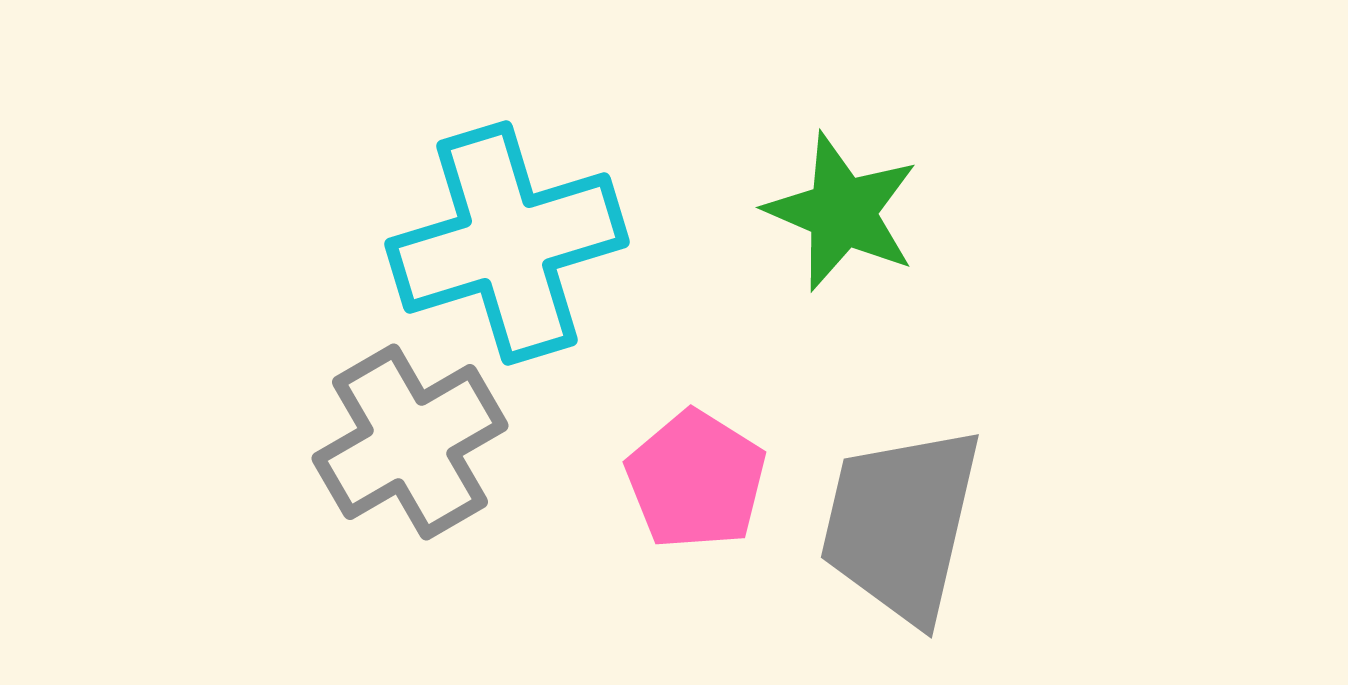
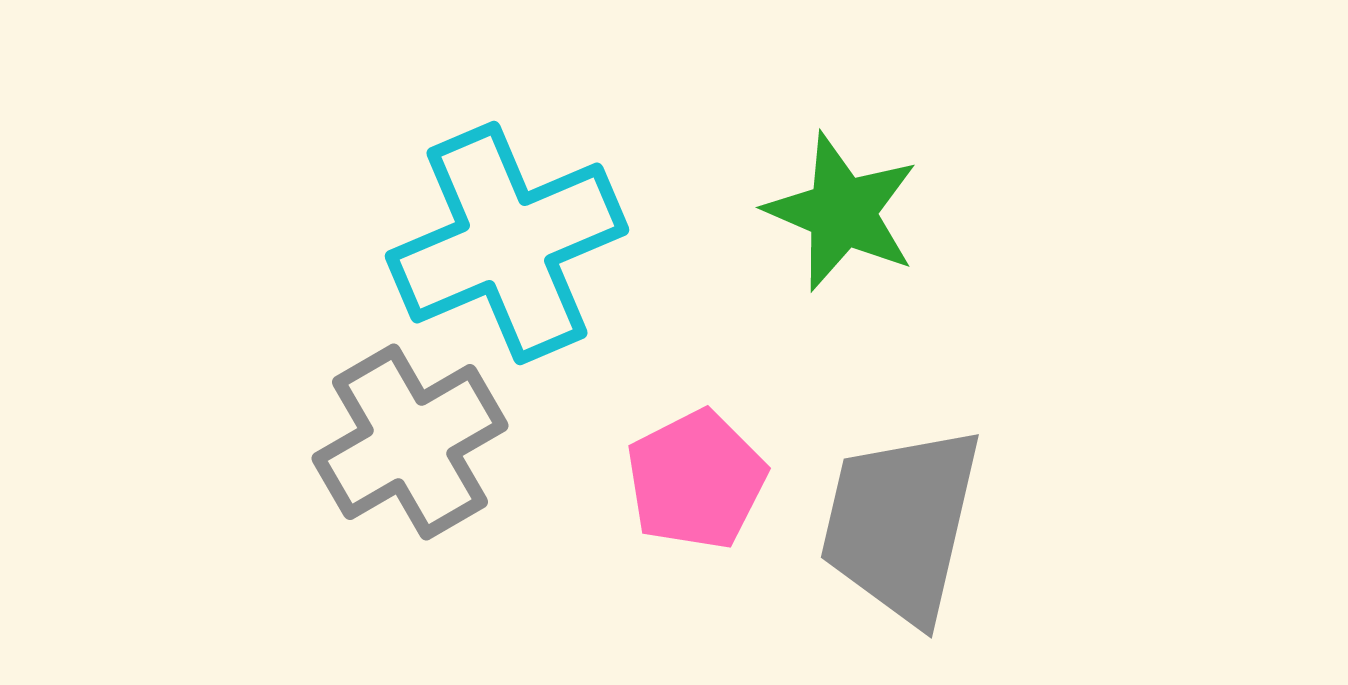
cyan cross: rotated 6 degrees counterclockwise
pink pentagon: rotated 13 degrees clockwise
